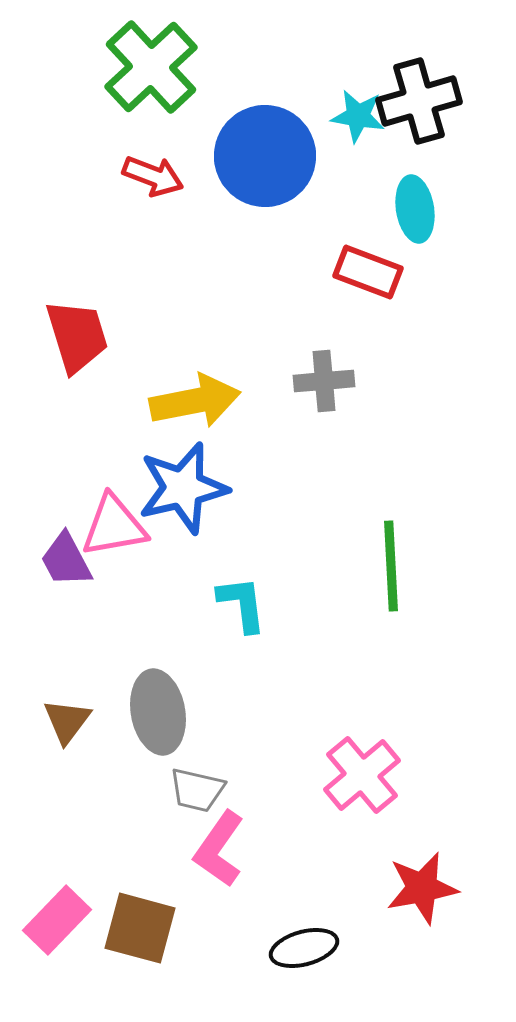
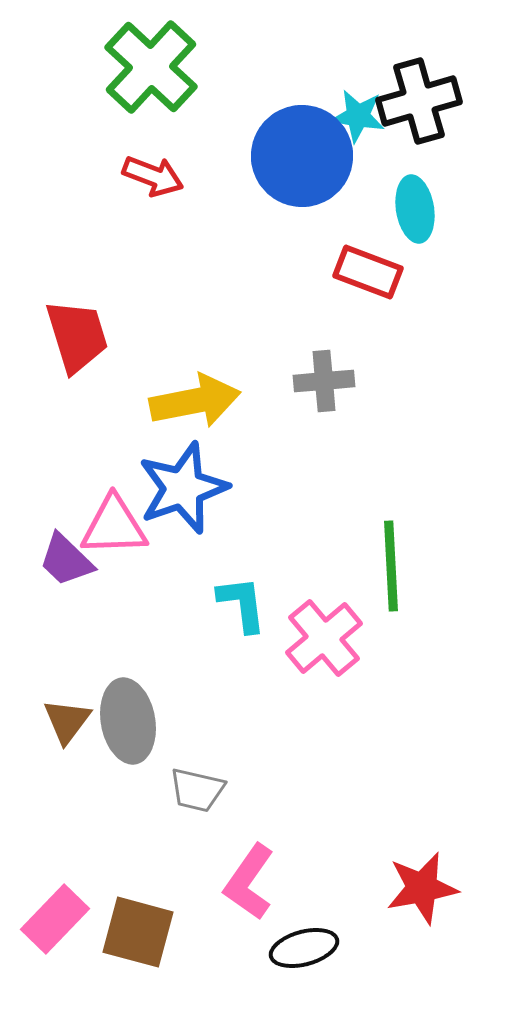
green cross: rotated 4 degrees counterclockwise
blue circle: moved 37 px right
blue star: rotated 6 degrees counterclockwise
pink triangle: rotated 8 degrees clockwise
purple trapezoid: rotated 18 degrees counterclockwise
gray ellipse: moved 30 px left, 9 px down
pink cross: moved 38 px left, 137 px up
pink L-shape: moved 30 px right, 33 px down
pink rectangle: moved 2 px left, 1 px up
brown square: moved 2 px left, 4 px down
